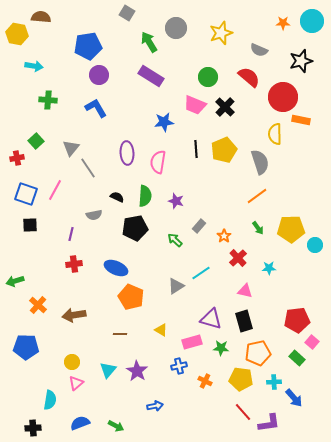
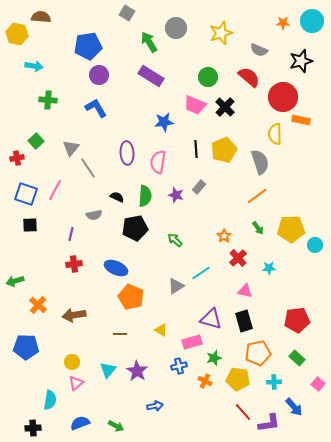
purple star at (176, 201): moved 6 px up
gray rectangle at (199, 226): moved 39 px up
pink square at (312, 342): moved 6 px right, 42 px down
green star at (221, 348): moved 7 px left, 10 px down; rotated 21 degrees counterclockwise
yellow pentagon at (241, 379): moved 3 px left
blue arrow at (294, 398): moved 9 px down
